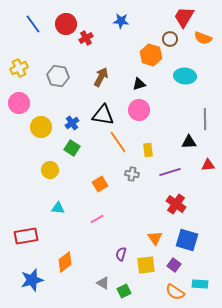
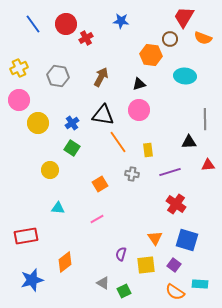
orange hexagon at (151, 55): rotated 10 degrees counterclockwise
pink circle at (19, 103): moved 3 px up
yellow circle at (41, 127): moved 3 px left, 4 px up
